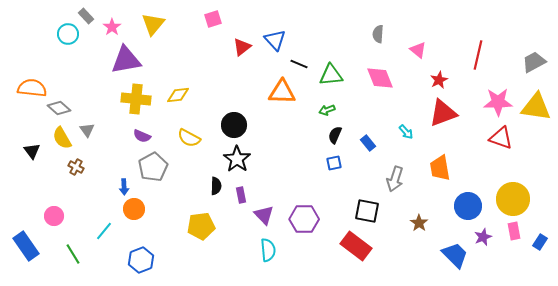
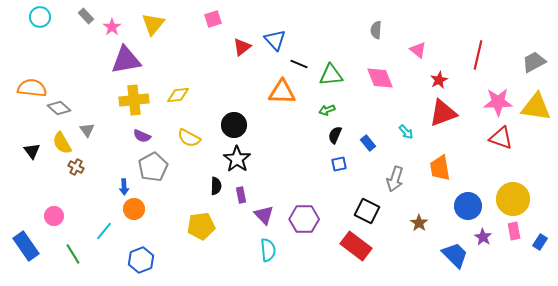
cyan circle at (68, 34): moved 28 px left, 17 px up
gray semicircle at (378, 34): moved 2 px left, 4 px up
yellow cross at (136, 99): moved 2 px left, 1 px down; rotated 12 degrees counterclockwise
yellow semicircle at (62, 138): moved 5 px down
blue square at (334, 163): moved 5 px right, 1 px down
black square at (367, 211): rotated 15 degrees clockwise
purple star at (483, 237): rotated 18 degrees counterclockwise
